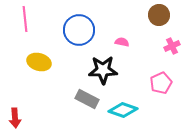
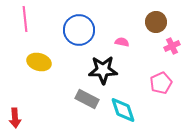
brown circle: moved 3 px left, 7 px down
cyan diamond: rotated 52 degrees clockwise
